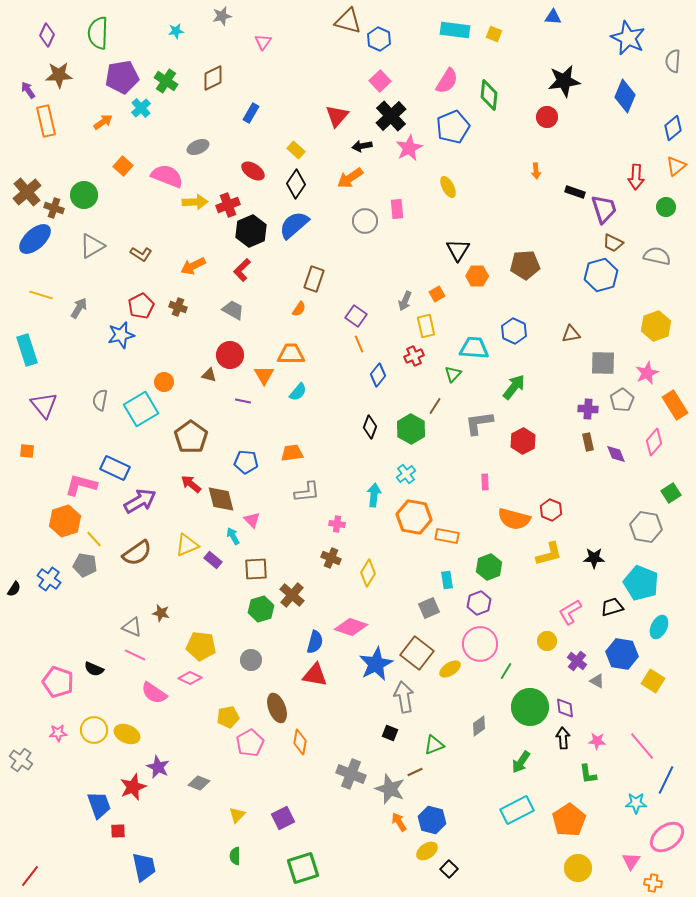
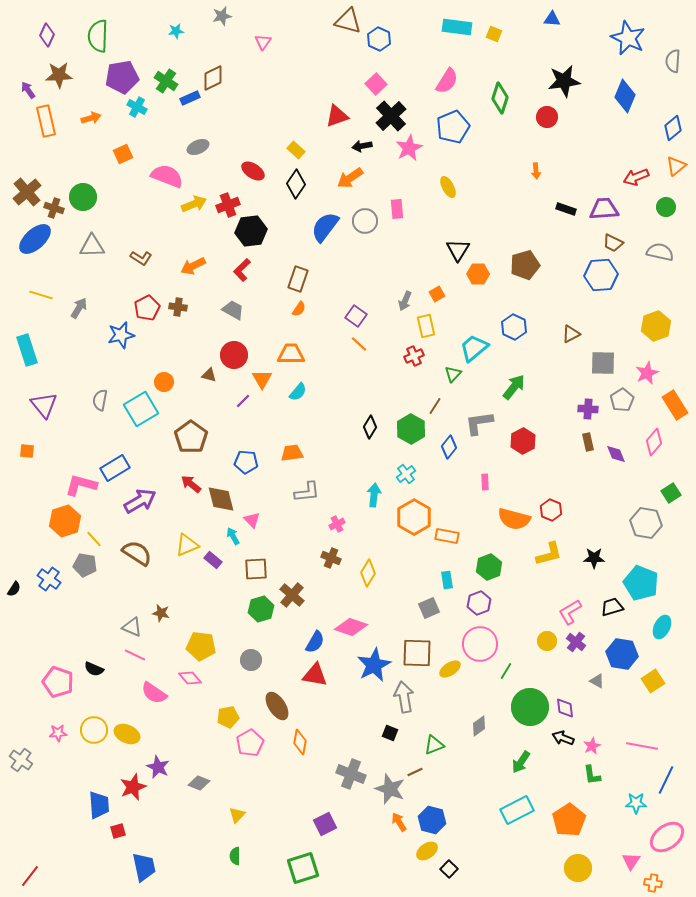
blue triangle at (553, 17): moved 1 px left, 2 px down
cyan rectangle at (455, 30): moved 2 px right, 3 px up
green semicircle at (98, 33): moved 3 px down
pink square at (380, 81): moved 4 px left, 3 px down
green diamond at (489, 95): moved 11 px right, 3 px down; rotated 12 degrees clockwise
cyan cross at (141, 108): moved 4 px left, 1 px up; rotated 18 degrees counterclockwise
blue rectangle at (251, 113): moved 61 px left, 15 px up; rotated 36 degrees clockwise
red triangle at (337, 116): rotated 30 degrees clockwise
orange arrow at (103, 122): moved 12 px left, 4 px up; rotated 18 degrees clockwise
orange square at (123, 166): moved 12 px up; rotated 24 degrees clockwise
red arrow at (636, 177): rotated 65 degrees clockwise
black rectangle at (575, 192): moved 9 px left, 17 px down
green circle at (84, 195): moved 1 px left, 2 px down
yellow arrow at (195, 202): moved 1 px left, 2 px down; rotated 20 degrees counterclockwise
purple trapezoid at (604, 209): rotated 76 degrees counterclockwise
blue semicircle at (294, 225): moved 31 px right, 2 px down; rotated 12 degrees counterclockwise
black hexagon at (251, 231): rotated 16 degrees clockwise
gray triangle at (92, 246): rotated 28 degrees clockwise
brown L-shape at (141, 254): moved 4 px down
gray semicircle at (657, 256): moved 3 px right, 4 px up
brown pentagon at (525, 265): rotated 12 degrees counterclockwise
blue hexagon at (601, 275): rotated 12 degrees clockwise
orange hexagon at (477, 276): moved 1 px right, 2 px up
brown rectangle at (314, 279): moved 16 px left
red pentagon at (141, 306): moved 6 px right, 2 px down
brown cross at (178, 307): rotated 12 degrees counterclockwise
blue hexagon at (514, 331): moved 4 px up
brown triangle at (571, 334): rotated 18 degrees counterclockwise
orange line at (359, 344): rotated 24 degrees counterclockwise
cyan trapezoid at (474, 348): rotated 44 degrees counterclockwise
red circle at (230, 355): moved 4 px right
orange triangle at (264, 375): moved 2 px left, 4 px down
blue diamond at (378, 375): moved 71 px right, 72 px down
purple line at (243, 401): rotated 56 degrees counterclockwise
black diamond at (370, 427): rotated 10 degrees clockwise
blue rectangle at (115, 468): rotated 56 degrees counterclockwise
orange hexagon at (414, 517): rotated 20 degrees clockwise
pink cross at (337, 524): rotated 35 degrees counterclockwise
gray hexagon at (646, 527): moved 4 px up
brown semicircle at (137, 553): rotated 112 degrees counterclockwise
cyan ellipse at (659, 627): moved 3 px right
blue semicircle at (315, 642): rotated 15 degrees clockwise
brown square at (417, 653): rotated 36 degrees counterclockwise
purple cross at (577, 661): moved 1 px left, 19 px up
blue star at (376, 664): moved 2 px left, 1 px down
pink diamond at (190, 678): rotated 25 degrees clockwise
yellow square at (653, 681): rotated 25 degrees clockwise
brown ellipse at (277, 708): moved 2 px up; rotated 12 degrees counterclockwise
black arrow at (563, 738): rotated 65 degrees counterclockwise
pink star at (597, 741): moved 5 px left, 5 px down; rotated 30 degrees counterclockwise
pink line at (642, 746): rotated 40 degrees counterclockwise
green L-shape at (588, 774): moved 4 px right, 1 px down
blue trapezoid at (99, 805): rotated 16 degrees clockwise
purple square at (283, 818): moved 42 px right, 6 px down
red square at (118, 831): rotated 14 degrees counterclockwise
